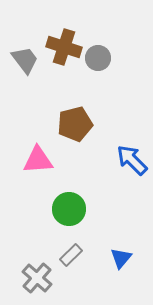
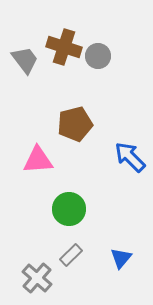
gray circle: moved 2 px up
blue arrow: moved 2 px left, 3 px up
